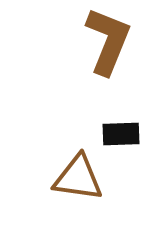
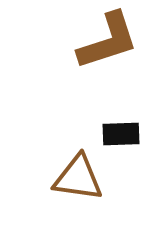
brown L-shape: rotated 50 degrees clockwise
